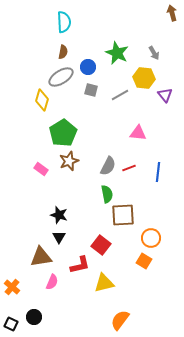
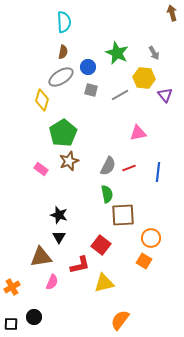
pink triangle: rotated 18 degrees counterclockwise
orange cross: rotated 21 degrees clockwise
black square: rotated 24 degrees counterclockwise
